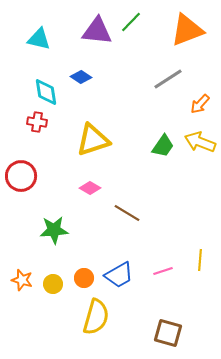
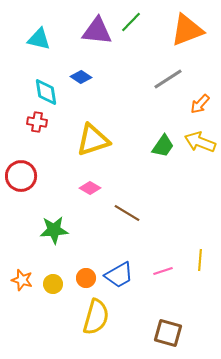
orange circle: moved 2 px right
